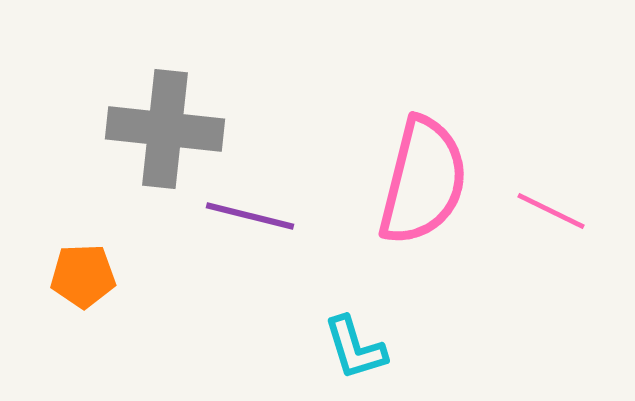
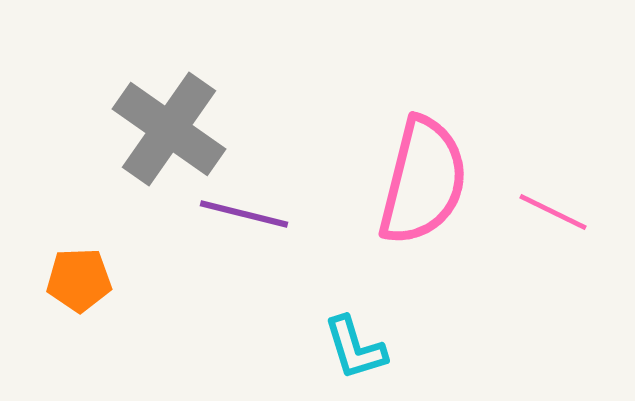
gray cross: moved 4 px right; rotated 29 degrees clockwise
pink line: moved 2 px right, 1 px down
purple line: moved 6 px left, 2 px up
orange pentagon: moved 4 px left, 4 px down
